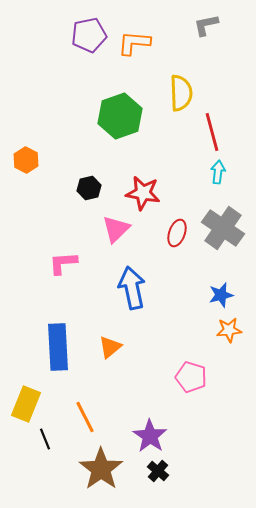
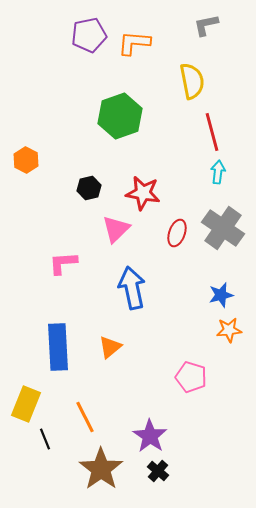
yellow semicircle: moved 11 px right, 12 px up; rotated 9 degrees counterclockwise
